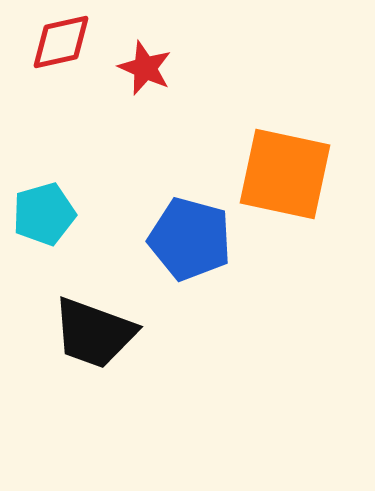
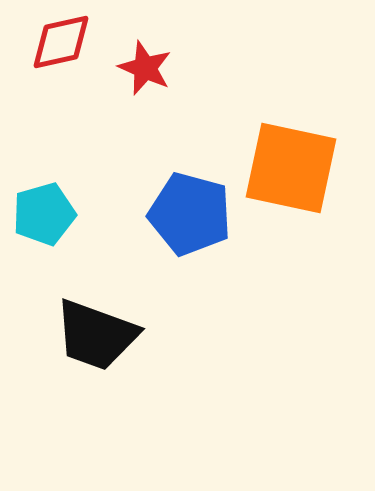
orange square: moved 6 px right, 6 px up
blue pentagon: moved 25 px up
black trapezoid: moved 2 px right, 2 px down
